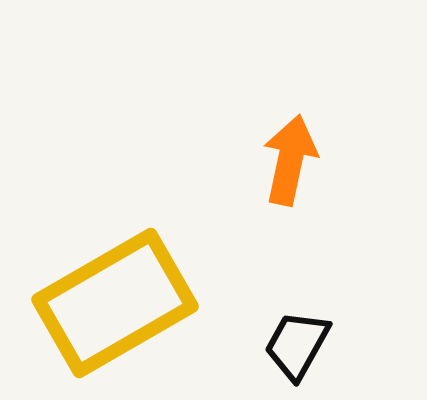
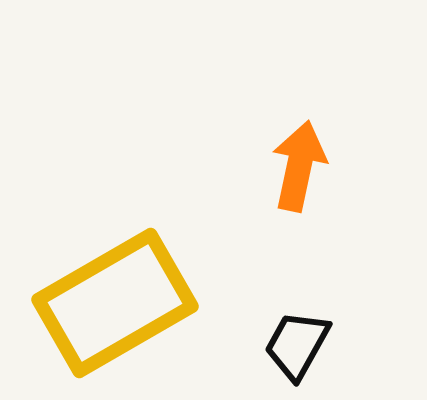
orange arrow: moved 9 px right, 6 px down
